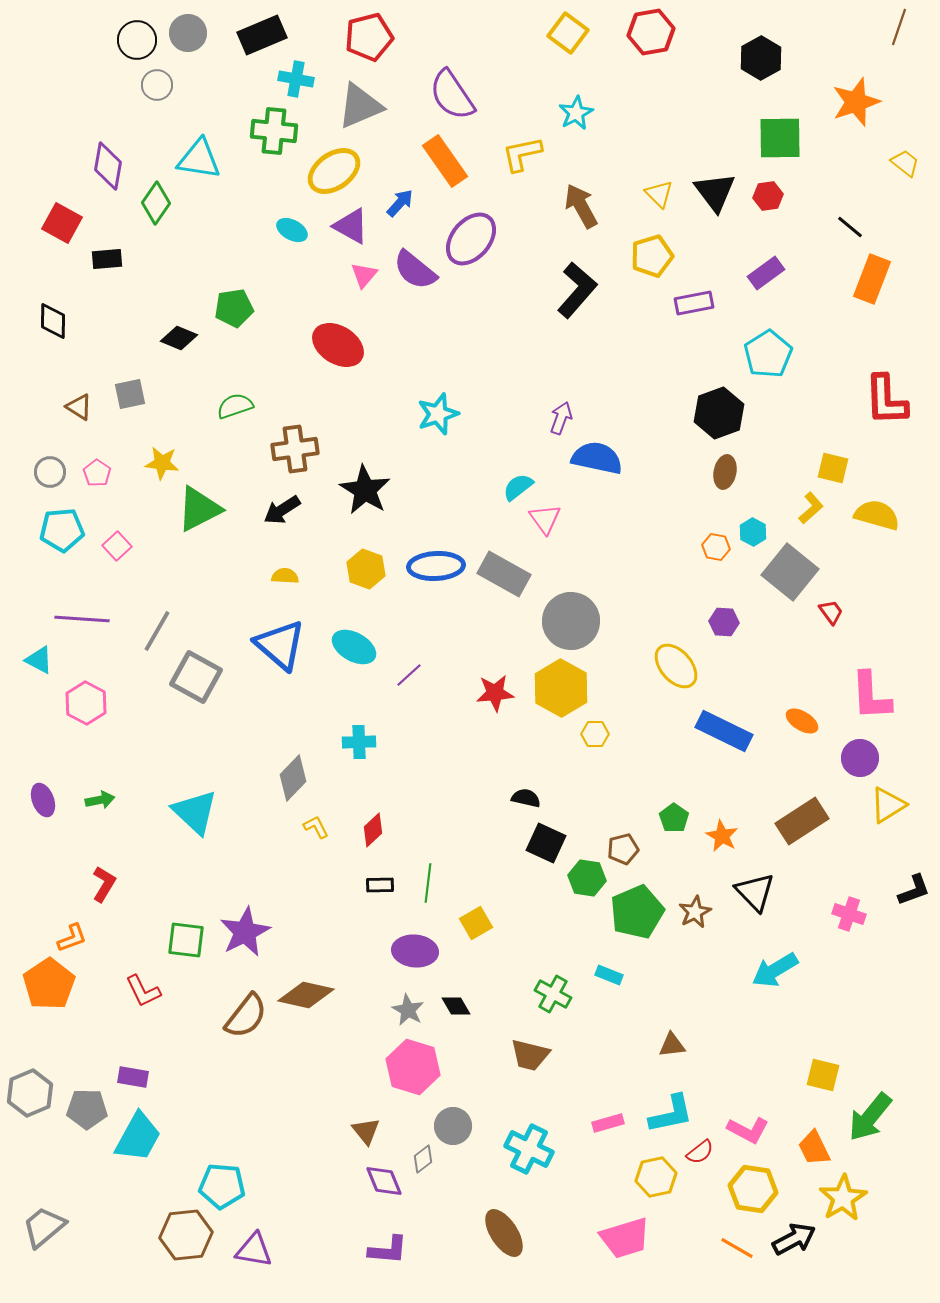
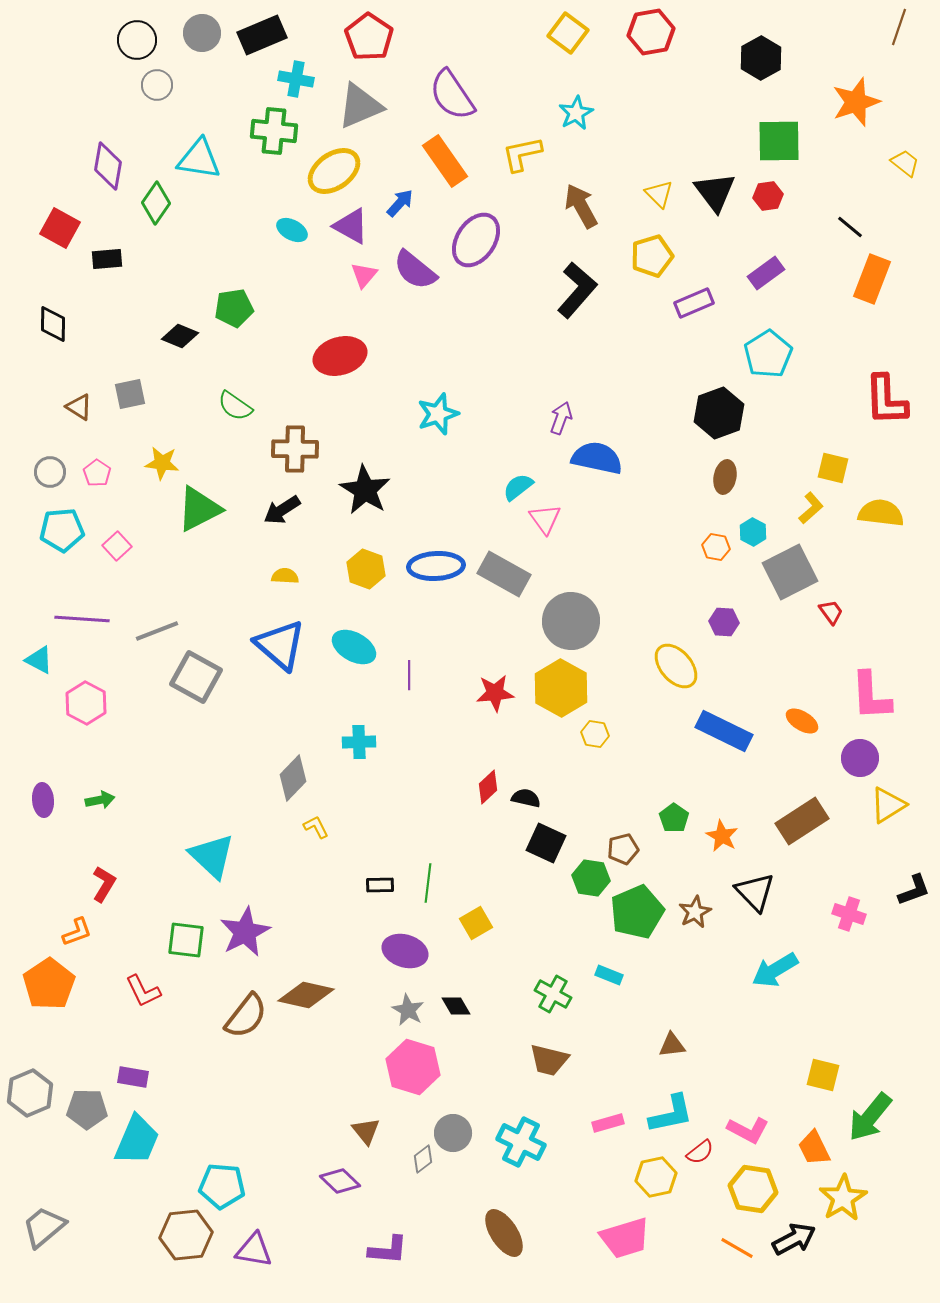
gray circle at (188, 33): moved 14 px right
red pentagon at (369, 37): rotated 24 degrees counterclockwise
green square at (780, 138): moved 1 px left, 3 px down
red square at (62, 223): moved 2 px left, 5 px down
purple ellipse at (471, 239): moved 5 px right, 1 px down; rotated 6 degrees counterclockwise
purple rectangle at (694, 303): rotated 12 degrees counterclockwise
black diamond at (53, 321): moved 3 px down
black diamond at (179, 338): moved 1 px right, 2 px up
red ellipse at (338, 345): moved 2 px right, 11 px down; rotated 48 degrees counterclockwise
green semicircle at (235, 406): rotated 126 degrees counterclockwise
brown cross at (295, 449): rotated 9 degrees clockwise
brown ellipse at (725, 472): moved 5 px down
yellow semicircle at (877, 515): moved 4 px right, 2 px up; rotated 9 degrees counterclockwise
gray square at (790, 572): rotated 24 degrees clockwise
gray line at (157, 631): rotated 39 degrees clockwise
purple line at (409, 675): rotated 48 degrees counterclockwise
yellow hexagon at (595, 734): rotated 8 degrees clockwise
purple ellipse at (43, 800): rotated 16 degrees clockwise
cyan triangle at (195, 812): moved 17 px right, 44 px down
red diamond at (373, 830): moved 115 px right, 43 px up
green hexagon at (587, 878): moved 4 px right
orange L-shape at (72, 938): moved 5 px right, 6 px up
purple ellipse at (415, 951): moved 10 px left; rotated 12 degrees clockwise
brown trapezoid at (530, 1055): moved 19 px right, 5 px down
gray circle at (453, 1126): moved 7 px down
cyan trapezoid at (138, 1137): moved 1 px left, 3 px down; rotated 6 degrees counterclockwise
cyan cross at (529, 1149): moved 8 px left, 7 px up
purple diamond at (384, 1181): moved 44 px left; rotated 24 degrees counterclockwise
